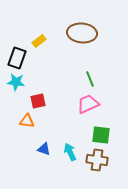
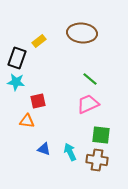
green line: rotated 28 degrees counterclockwise
